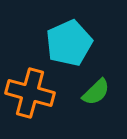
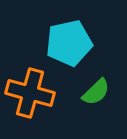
cyan pentagon: rotated 12 degrees clockwise
